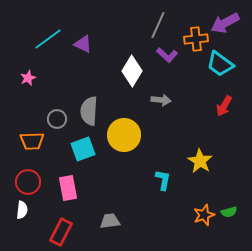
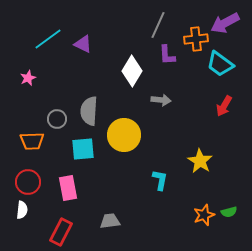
purple L-shape: rotated 45 degrees clockwise
cyan square: rotated 15 degrees clockwise
cyan L-shape: moved 3 px left
